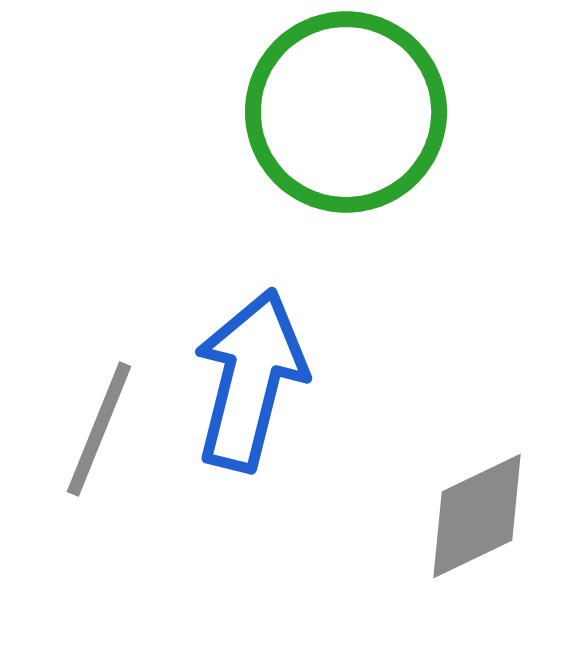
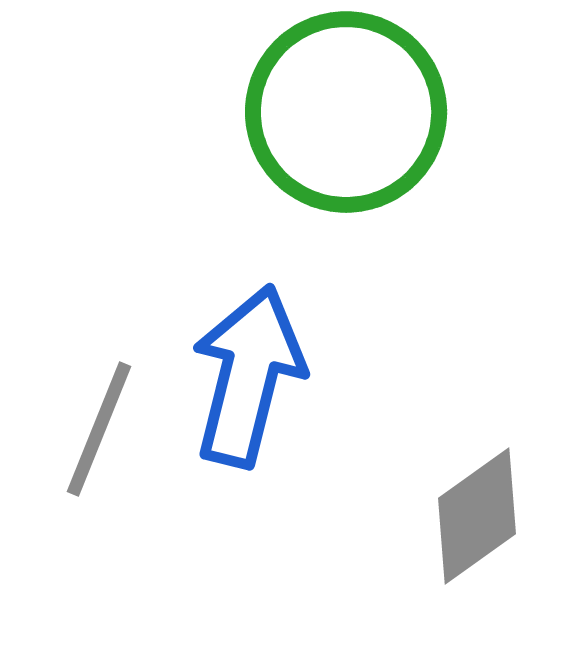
blue arrow: moved 2 px left, 4 px up
gray diamond: rotated 10 degrees counterclockwise
